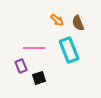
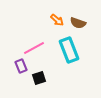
brown semicircle: rotated 49 degrees counterclockwise
pink line: rotated 30 degrees counterclockwise
